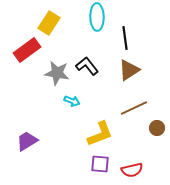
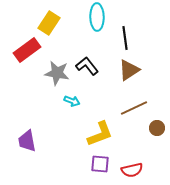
purple trapezoid: rotated 70 degrees counterclockwise
